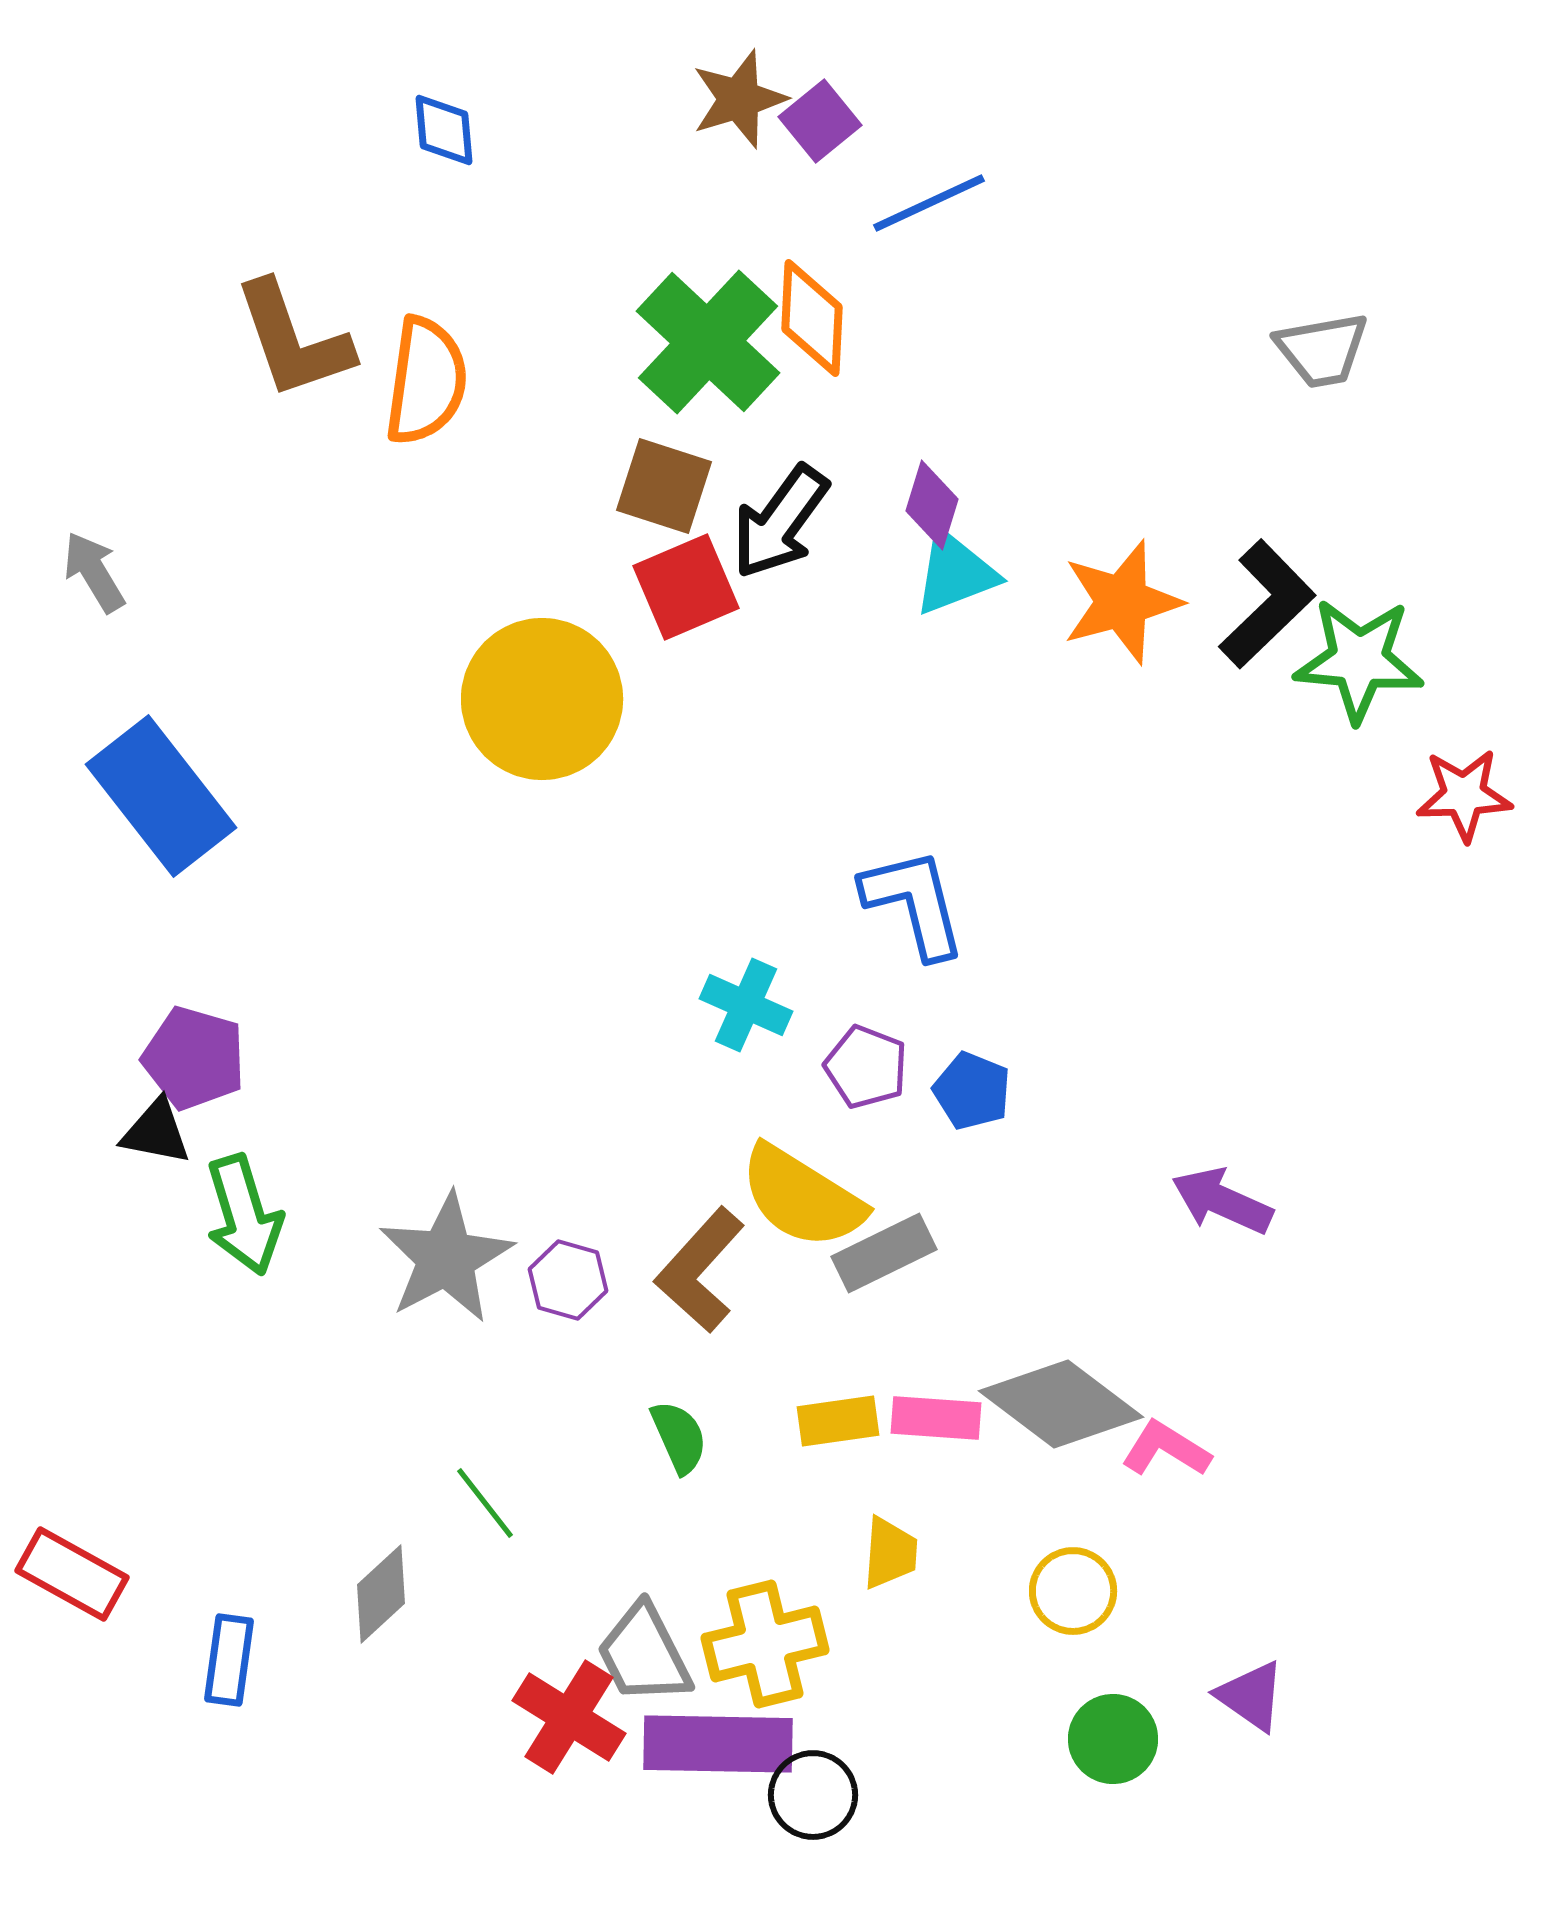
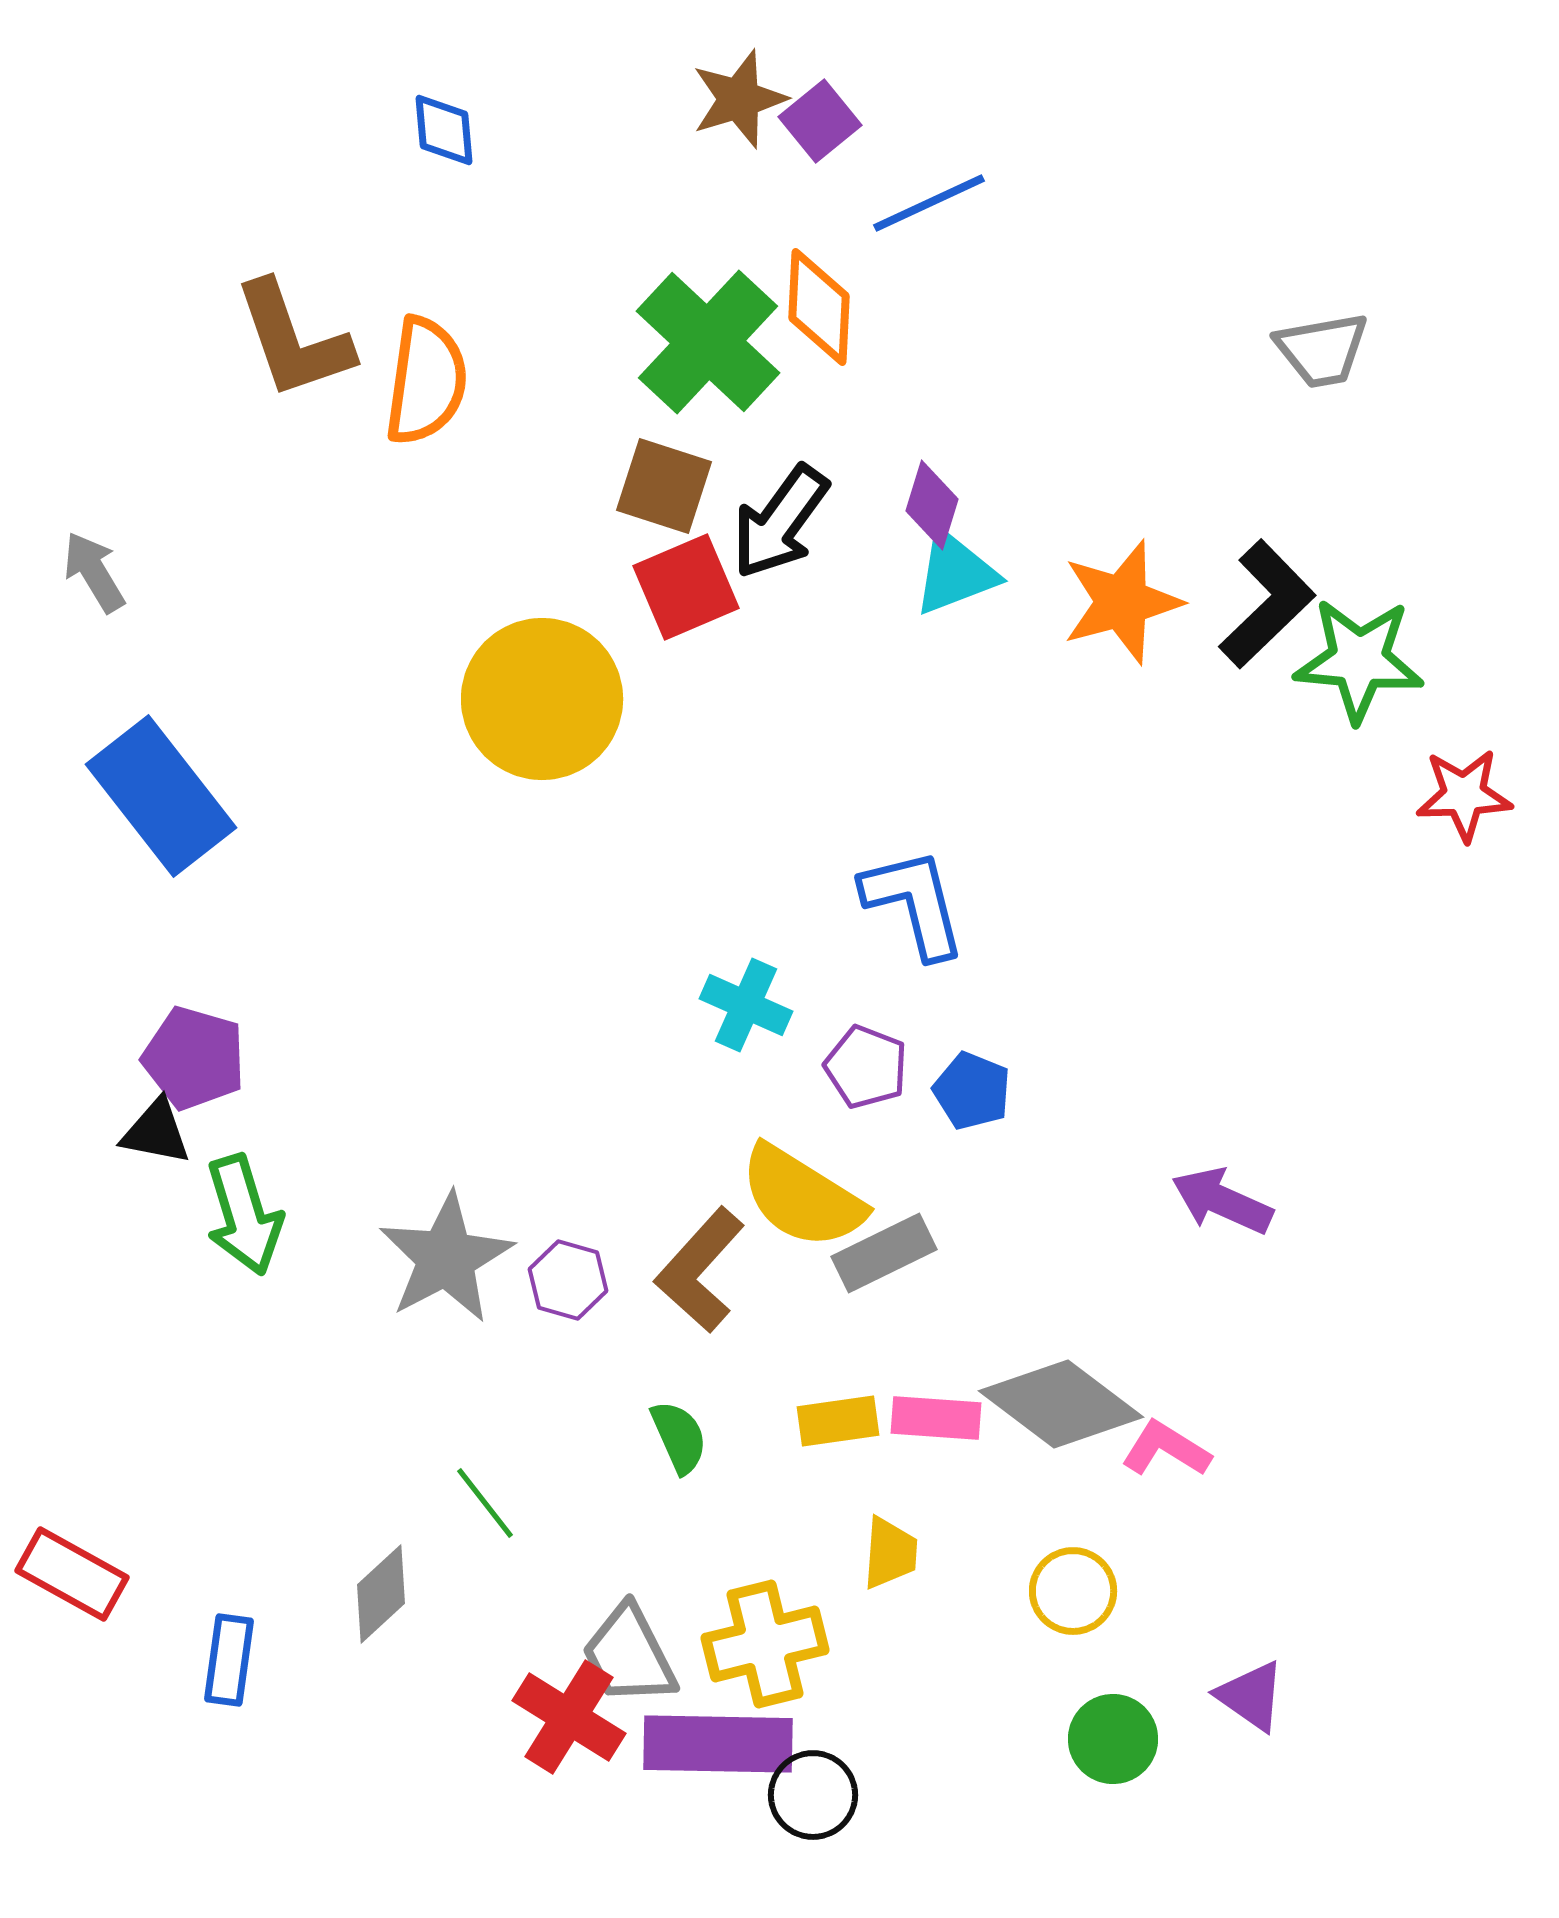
orange diamond at (812, 318): moved 7 px right, 11 px up
gray trapezoid at (644, 1654): moved 15 px left, 1 px down
